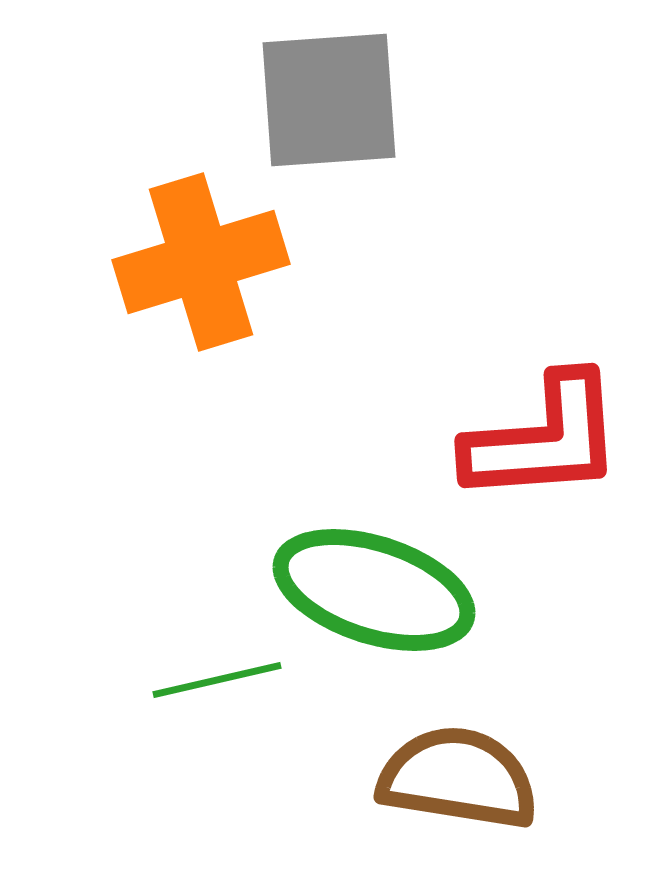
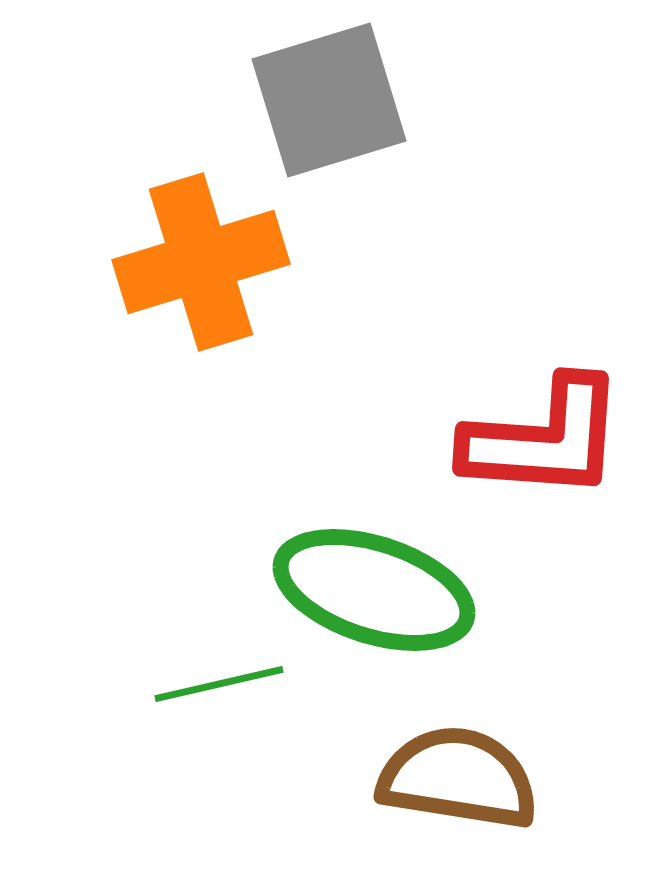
gray square: rotated 13 degrees counterclockwise
red L-shape: rotated 8 degrees clockwise
green line: moved 2 px right, 4 px down
